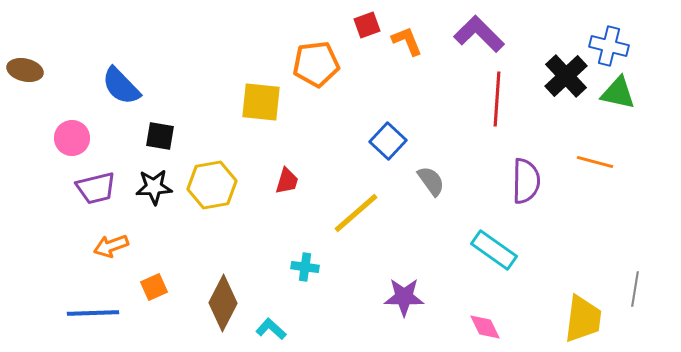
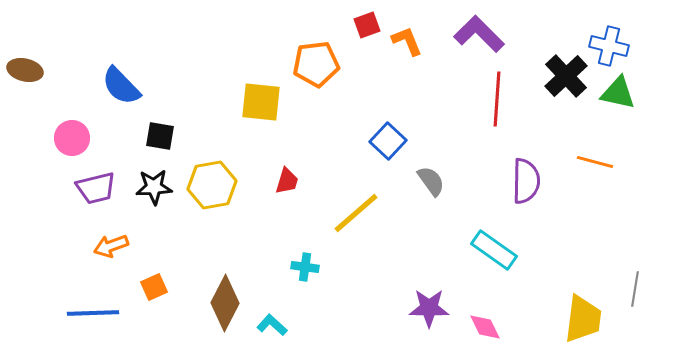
purple star: moved 25 px right, 11 px down
brown diamond: moved 2 px right
cyan L-shape: moved 1 px right, 4 px up
